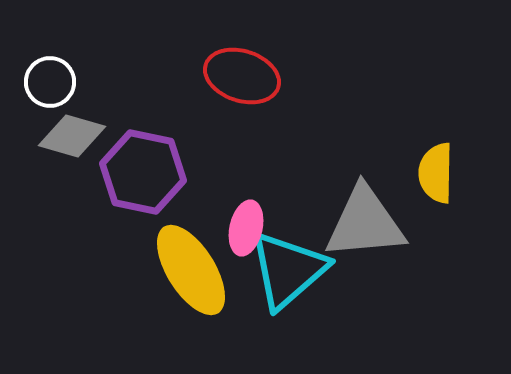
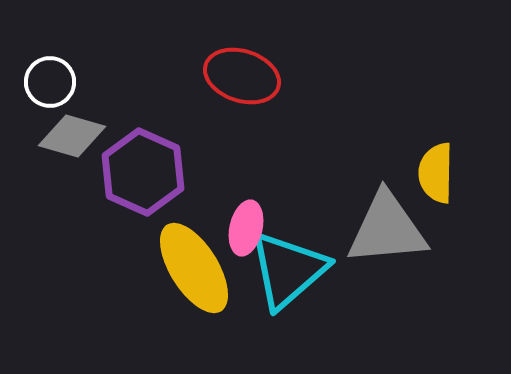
purple hexagon: rotated 12 degrees clockwise
gray triangle: moved 22 px right, 6 px down
yellow ellipse: moved 3 px right, 2 px up
